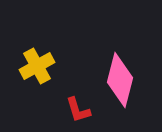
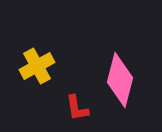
red L-shape: moved 1 px left, 2 px up; rotated 8 degrees clockwise
